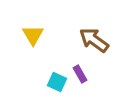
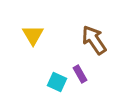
brown arrow: rotated 20 degrees clockwise
